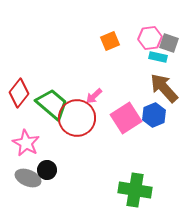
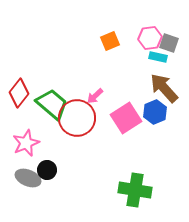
pink arrow: moved 1 px right
blue hexagon: moved 1 px right, 3 px up
pink star: rotated 20 degrees clockwise
